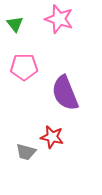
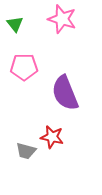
pink star: moved 3 px right
gray trapezoid: moved 1 px up
